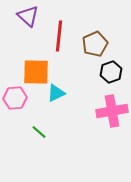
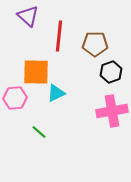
brown pentagon: rotated 25 degrees clockwise
